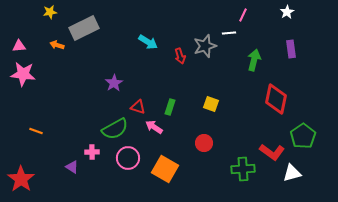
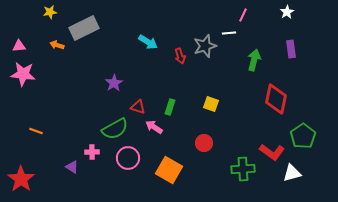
orange square: moved 4 px right, 1 px down
